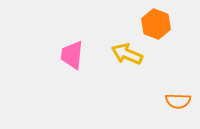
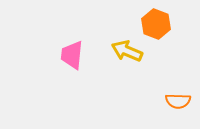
yellow arrow: moved 3 px up
